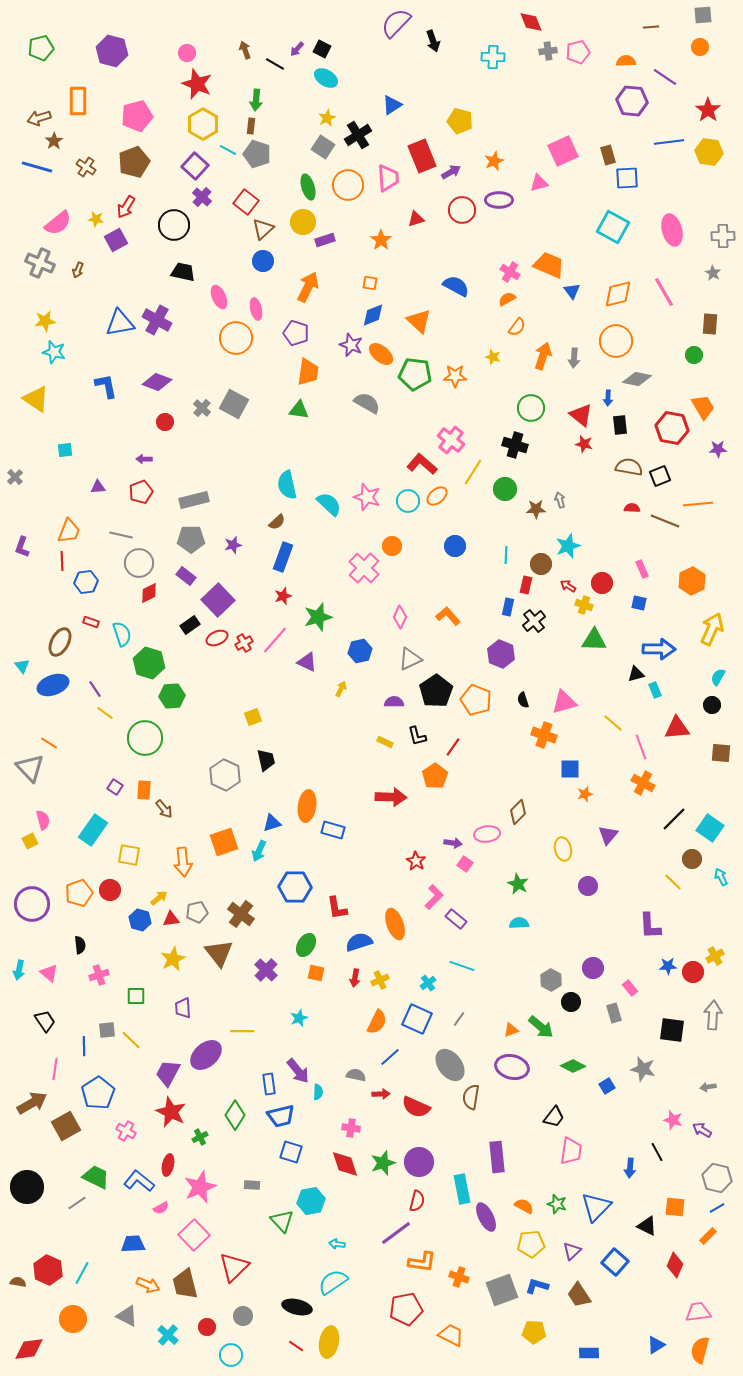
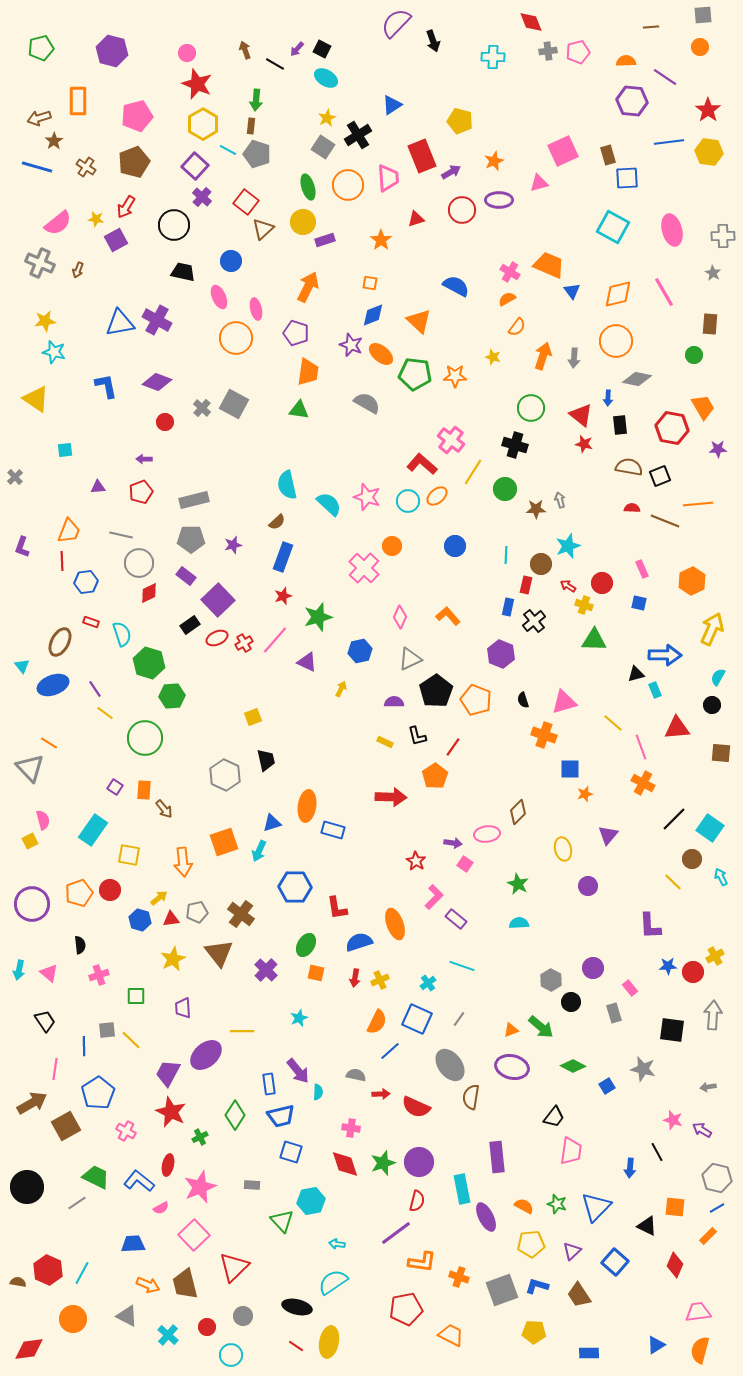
blue circle at (263, 261): moved 32 px left
blue arrow at (659, 649): moved 6 px right, 6 px down
blue line at (390, 1057): moved 6 px up
